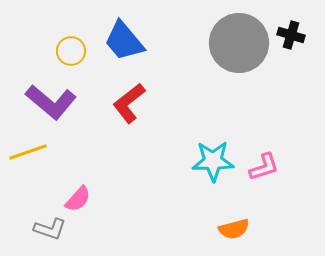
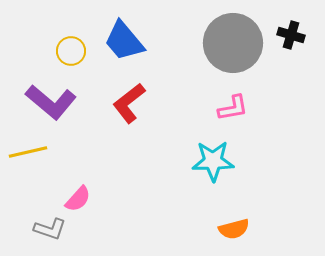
gray circle: moved 6 px left
yellow line: rotated 6 degrees clockwise
pink L-shape: moved 31 px left, 59 px up; rotated 8 degrees clockwise
